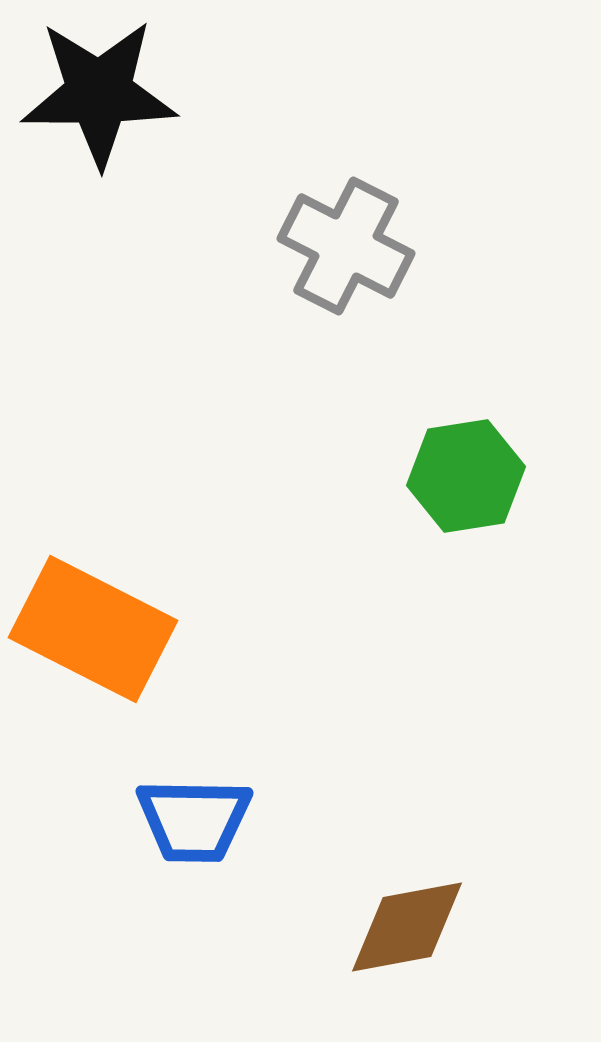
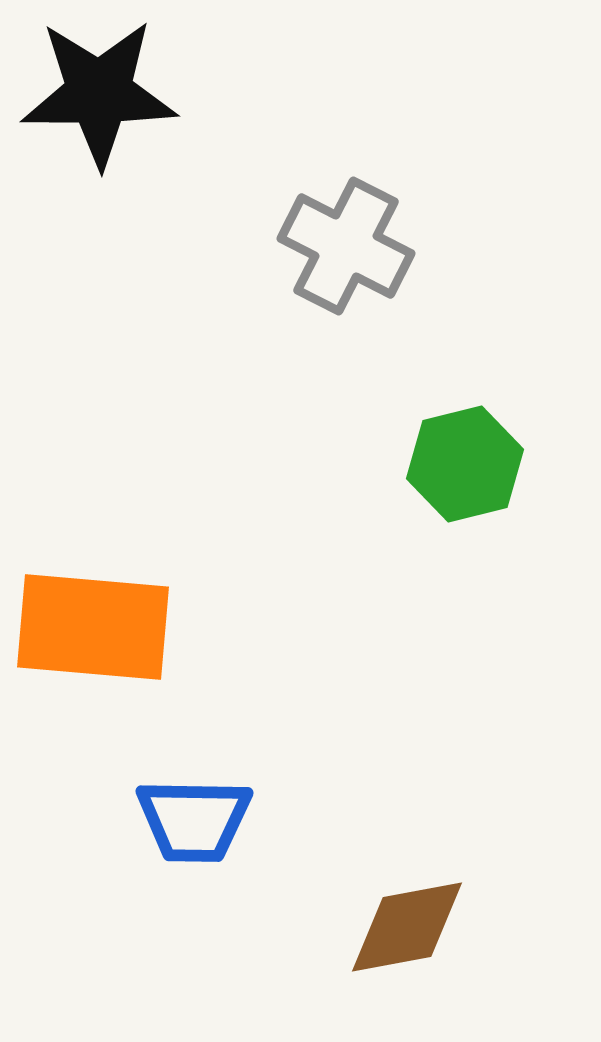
green hexagon: moved 1 px left, 12 px up; rotated 5 degrees counterclockwise
orange rectangle: moved 2 px up; rotated 22 degrees counterclockwise
